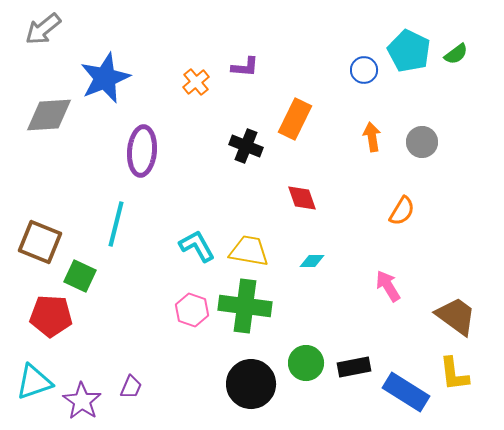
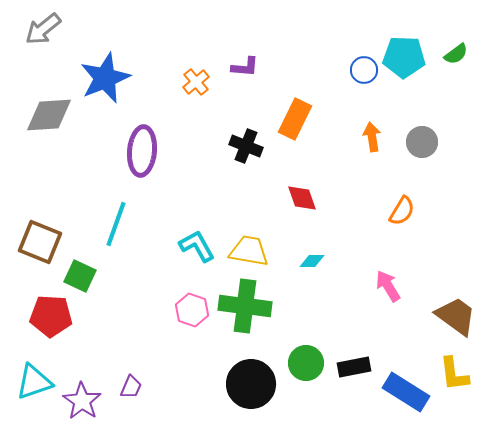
cyan pentagon: moved 5 px left, 6 px down; rotated 24 degrees counterclockwise
cyan line: rotated 6 degrees clockwise
